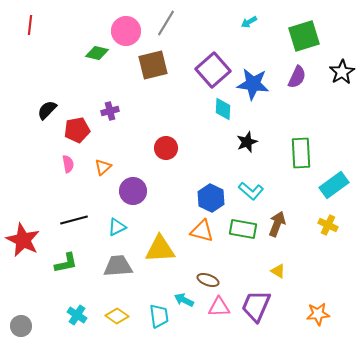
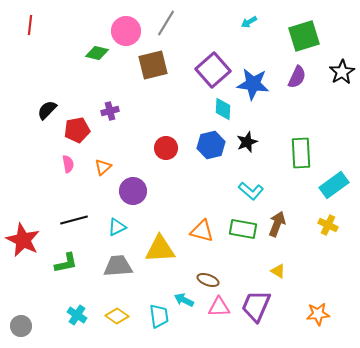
blue hexagon at (211, 198): moved 53 px up; rotated 20 degrees clockwise
